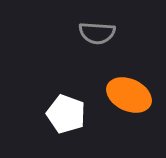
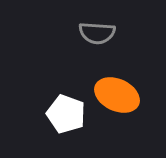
orange ellipse: moved 12 px left
